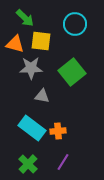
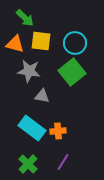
cyan circle: moved 19 px down
gray star: moved 2 px left, 3 px down; rotated 10 degrees clockwise
